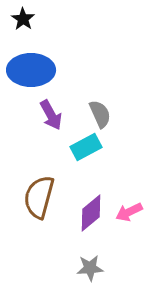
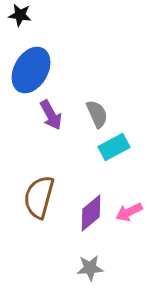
black star: moved 3 px left, 4 px up; rotated 25 degrees counterclockwise
blue ellipse: rotated 60 degrees counterclockwise
gray semicircle: moved 3 px left
cyan rectangle: moved 28 px right
